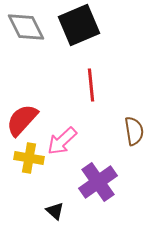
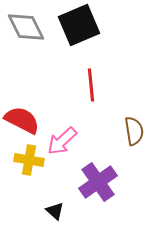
red semicircle: rotated 75 degrees clockwise
yellow cross: moved 2 px down
